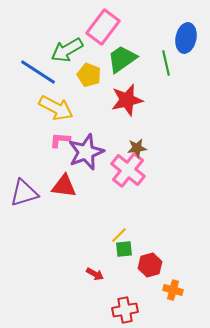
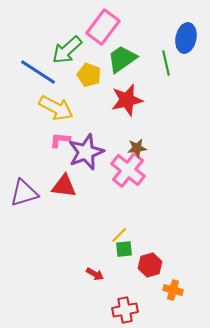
green arrow: rotated 12 degrees counterclockwise
